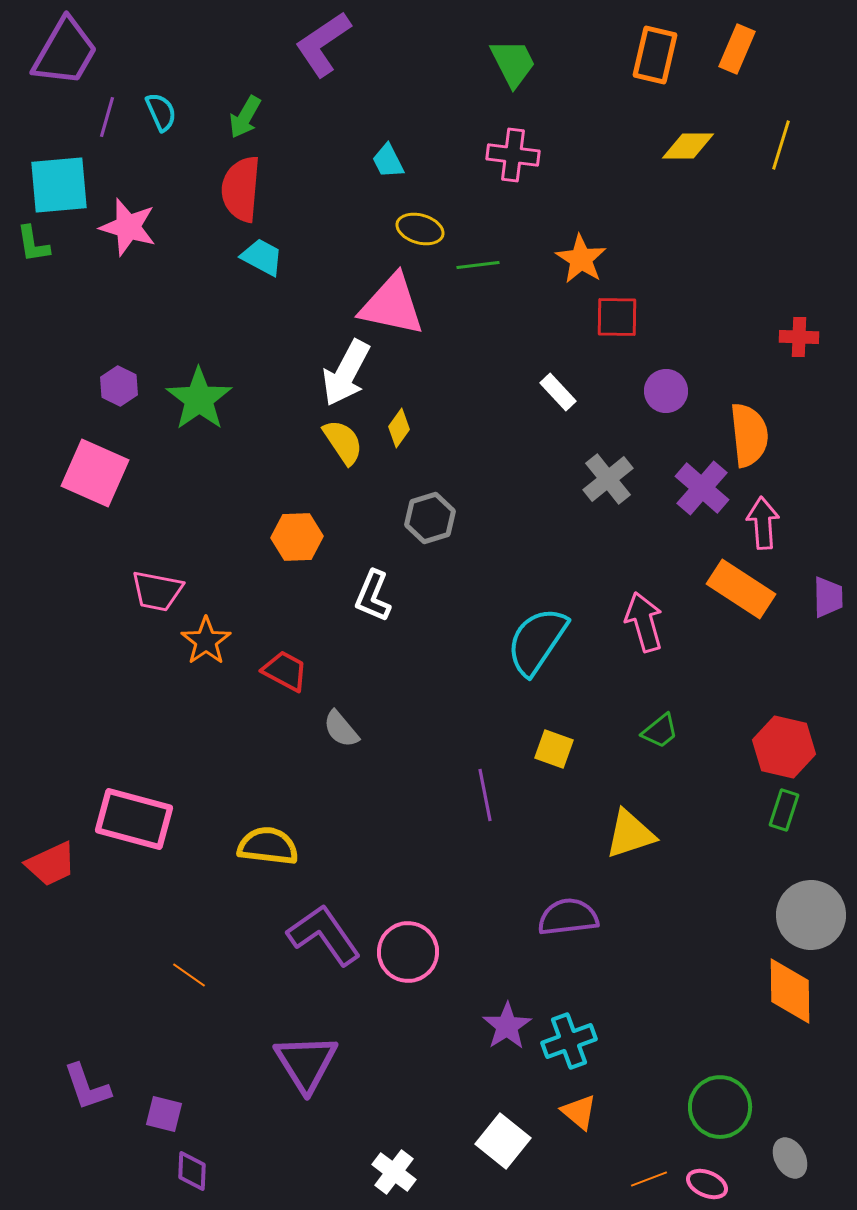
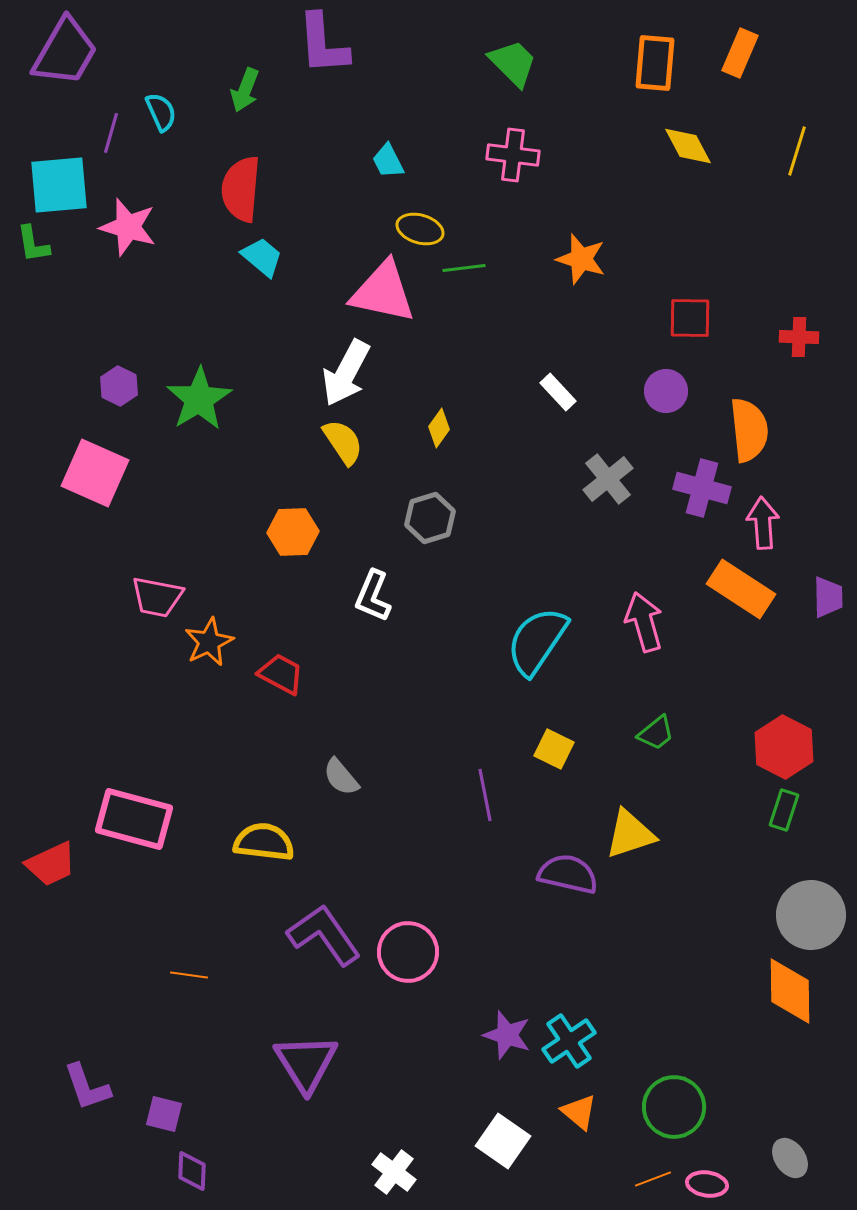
purple L-shape at (323, 44): rotated 60 degrees counterclockwise
orange rectangle at (737, 49): moved 3 px right, 4 px down
orange rectangle at (655, 55): moved 8 px down; rotated 8 degrees counterclockwise
green trapezoid at (513, 63): rotated 18 degrees counterclockwise
purple line at (107, 117): moved 4 px right, 16 px down
green arrow at (245, 117): moved 27 px up; rotated 9 degrees counterclockwise
yellow line at (781, 145): moved 16 px right, 6 px down
yellow diamond at (688, 146): rotated 62 degrees clockwise
cyan trapezoid at (262, 257): rotated 12 degrees clockwise
orange star at (581, 259): rotated 15 degrees counterclockwise
green line at (478, 265): moved 14 px left, 3 px down
pink triangle at (392, 305): moved 9 px left, 13 px up
red square at (617, 317): moved 73 px right, 1 px down
green star at (199, 399): rotated 4 degrees clockwise
yellow diamond at (399, 428): moved 40 px right
orange semicircle at (749, 435): moved 5 px up
purple cross at (702, 488): rotated 26 degrees counterclockwise
orange hexagon at (297, 537): moved 4 px left, 5 px up
pink trapezoid at (157, 591): moved 6 px down
orange star at (206, 641): moved 3 px right, 1 px down; rotated 9 degrees clockwise
red trapezoid at (285, 671): moved 4 px left, 3 px down
gray semicircle at (341, 729): moved 48 px down
green trapezoid at (660, 731): moved 4 px left, 2 px down
red hexagon at (784, 747): rotated 14 degrees clockwise
yellow square at (554, 749): rotated 6 degrees clockwise
yellow semicircle at (268, 846): moved 4 px left, 4 px up
purple semicircle at (568, 917): moved 43 px up; rotated 20 degrees clockwise
orange line at (189, 975): rotated 27 degrees counterclockwise
purple star at (507, 1026): moved 9 px down; rotated 21 degrees counterclockwise
cyan cross at (569, 1041): rotated 14 degrees counterclockwise
green circle at (720, 1107): moved 46 px left
white square at (503, 1141): rotated 4 degrees counterclockwise
gray ellipse at (790, 1158): rotated 6 degrees counterclockwise
orange line at (649, 1179): moved 4 px right
pink ellipse at (707, 1184): rotated 15 degrees counterclockwise
